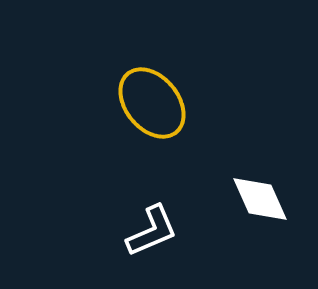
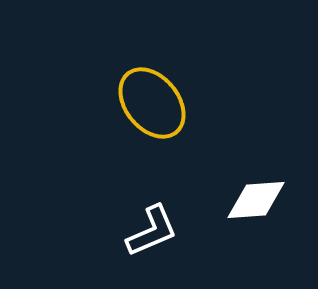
white diamond: moved 4 px left, 1 px down; rotated 70 degrees counterclockwise
